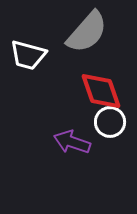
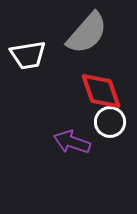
gray semicircle: moved 1 px down
white trapezoid: rotated 24 degrees counterclockwise
